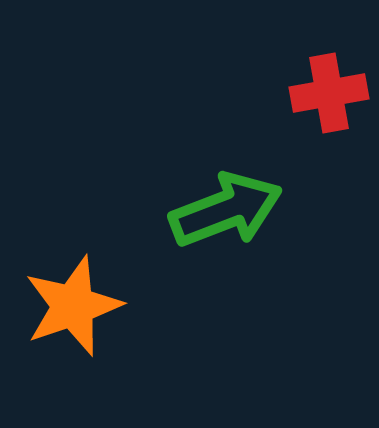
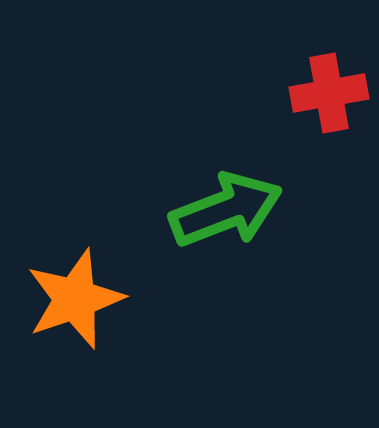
orange star: moved 2 px right, 7 px up
